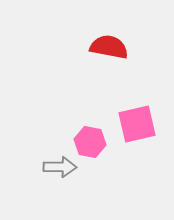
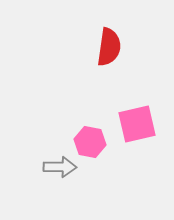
red semicircle: rotated 87 degrees clockwise
